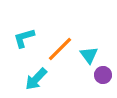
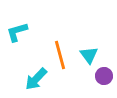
cyan L-shape: moved 7 px left, 6 px up
orange line: moved 6 px down; rotated 60 degrees counterclockwise
purple circle: moved 1 px right, 1 px down
